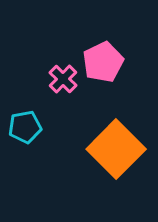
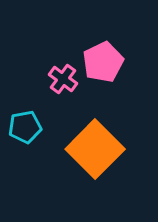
pink cross: rotated 8 degrees counterclockwise
orange square: moved 21 px left
